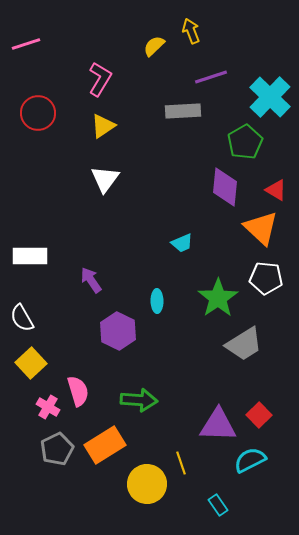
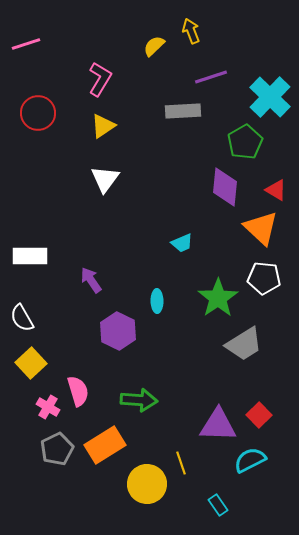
white pentagon: moved 2 px left
